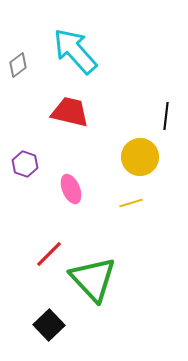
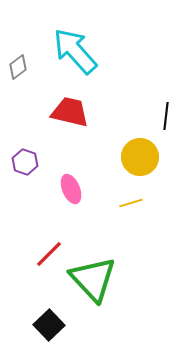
gray diamond: moved 2 px down
purple hexagon: moved 2 px up
